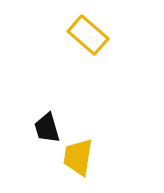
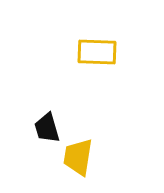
yellow rectangle: moved 9 px right, 17 px down; rotated 39 degrees counterclockwise
